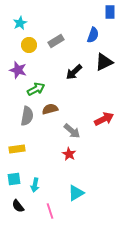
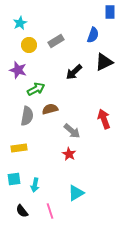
red arrow: rotated 84 degrees counterclockwise
yellow rectangle: moved 2 px right, 1 px up
black semicircle: moved 4 px right, 5 px down
